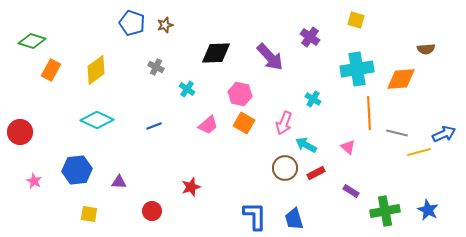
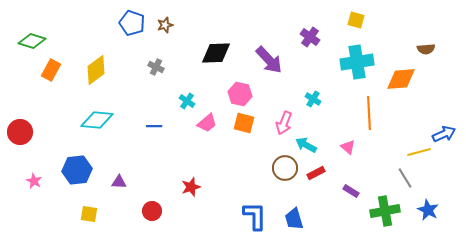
purple arrow at (270, 57): moved 1 px left, 3 px down
cyan cross at (357, 69): moved 7 px up
cyan cross at (187, 89): moved 12 px down
cyan diamond at (97, 120): rotated 20 degrees counterclockwise
orange square at (244, 123): rotated 15 degrees counterclockwise
pink trapezoid at (208, 125): moved 1 px left, 2 px up
blue line at (154, 126): rotated 21 degrees clockwise
gray line at (397, 133): moved 8 px right, 45 px down; rotated 45 degrees clockwise
